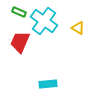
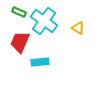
cyan rectangle: moved 8 px left, 22 px up
